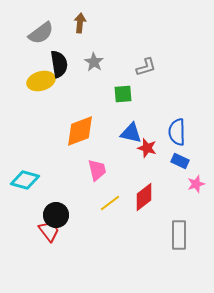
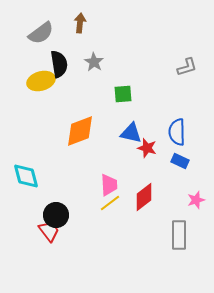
gray L-shape: moved 41 px right
pink trapezoid: moved 12 px right, 15 px down; rotated 10 degrees clockwise
cyan diamond: moved 1 px right, 4 px up; rotated 60 degrees clockwise
pink star: moved 16 px down
